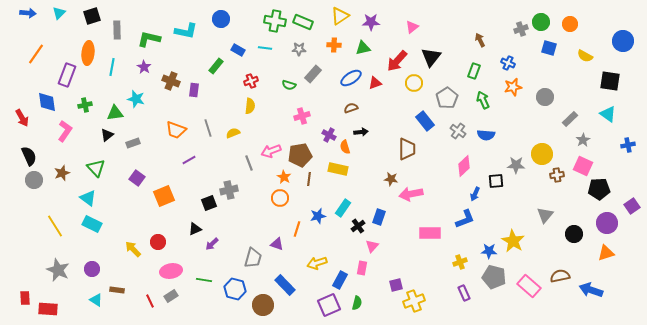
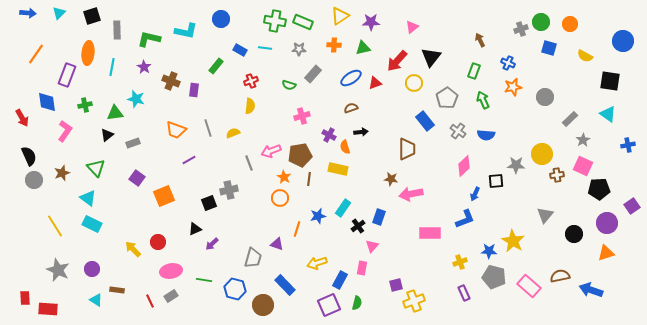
blue rectangle at (238, 50): moved 2 px right
